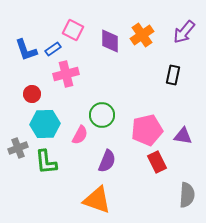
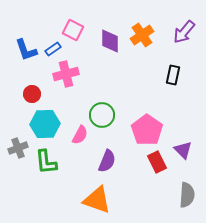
pink pentagon: rotated 24 degrees counterclockwise
purple triangle: moved 14 px down; rotated 36 degrees clockwise
